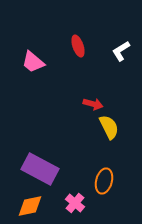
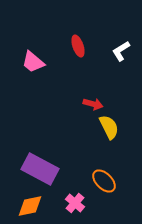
orange ellipse: rotated 60 degrees counterclockwise
